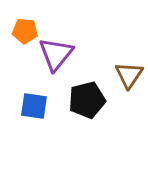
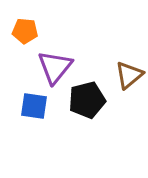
purple triangle: moved 1 px left, 13 px down
brown triangle: rotated 16 degrees clockwise
